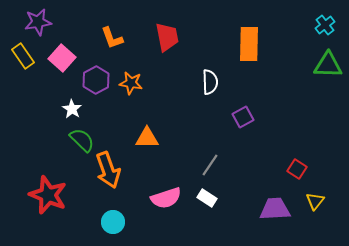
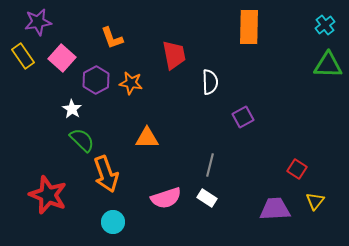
red trapezoid: moved 7 px right, 18 px down
orange rectangle: moved 17 px up
gray line: rotated 20 degrees counterclockwise
orange arrow: moved 2 px left, 4 px down
